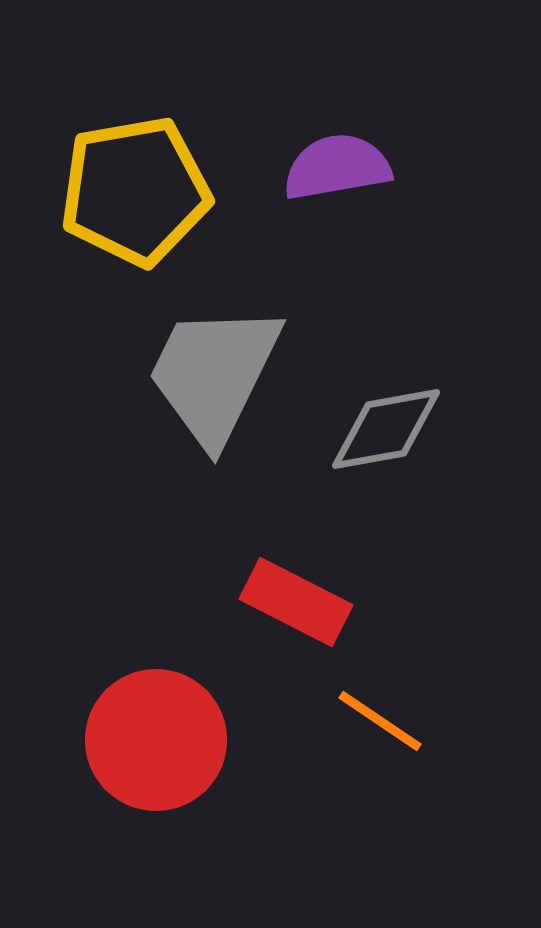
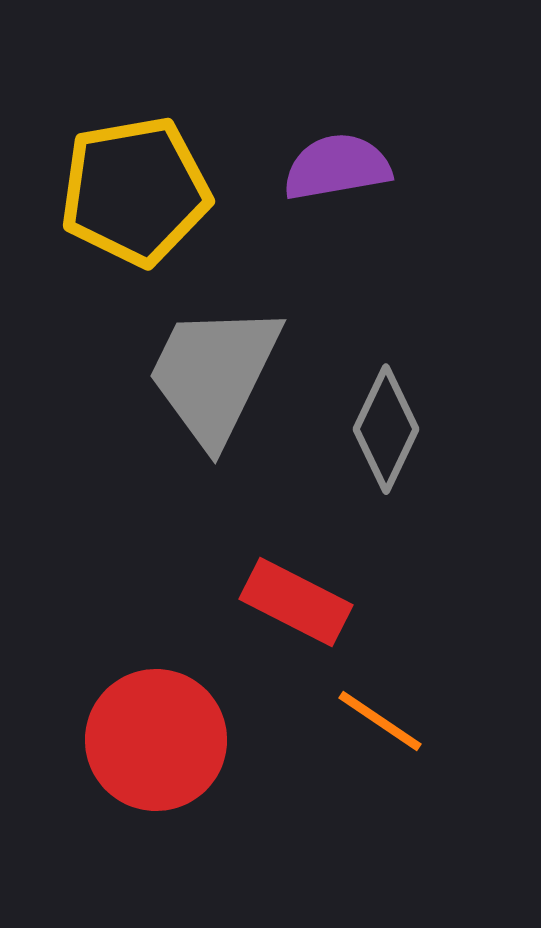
gray diamond: rotated 54 degrees counterclockwise
